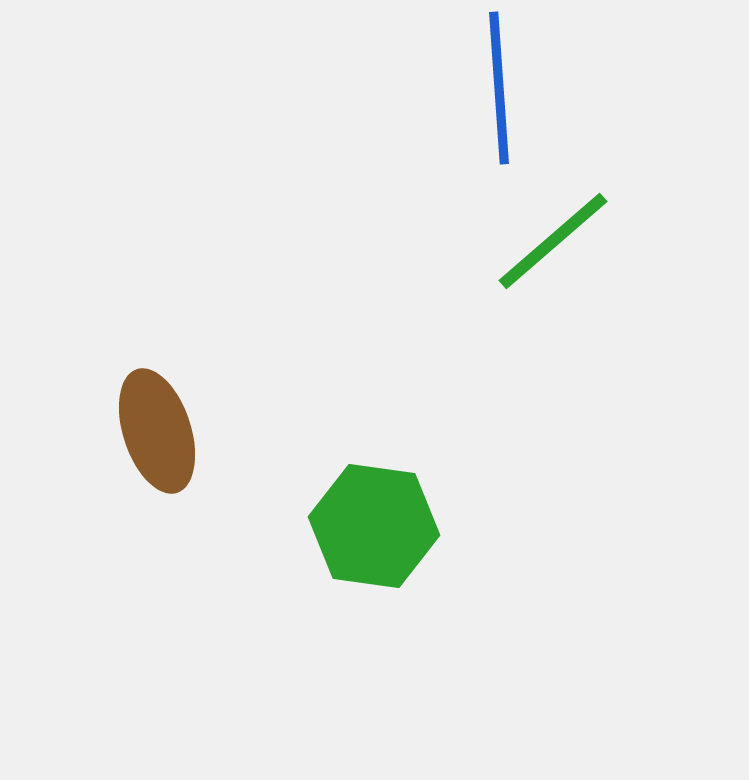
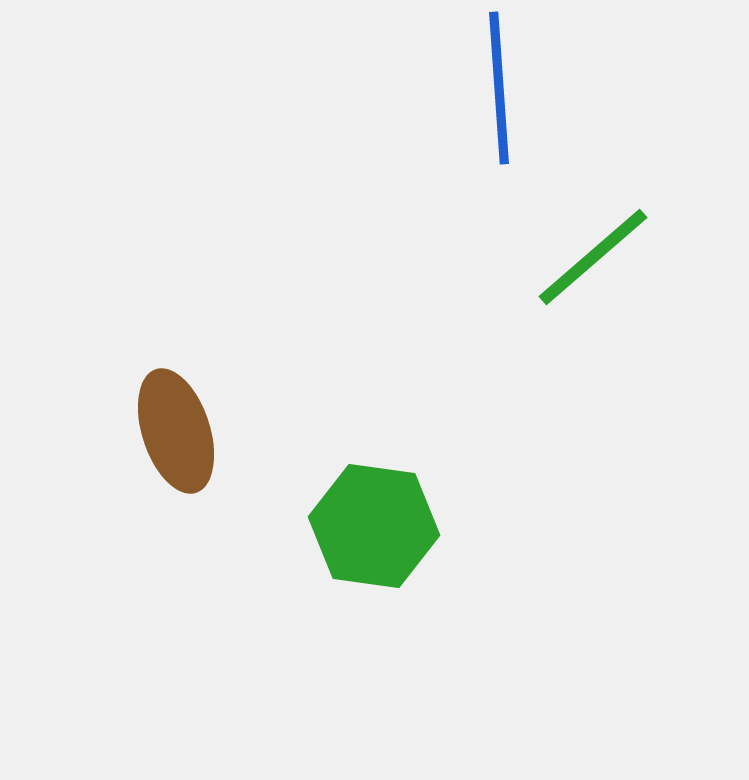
green line: moved 40 px right, 16 px down
brown ellipse: moved 19 px right
